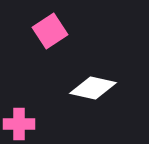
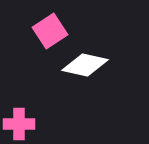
white diamond: moved 8 px left, 23 px up
